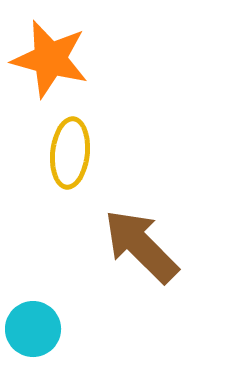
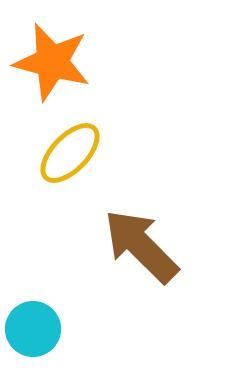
orange star: moved 2 px right, 3 px down
yellow ellipse: rotated 38 degrees clockwise
